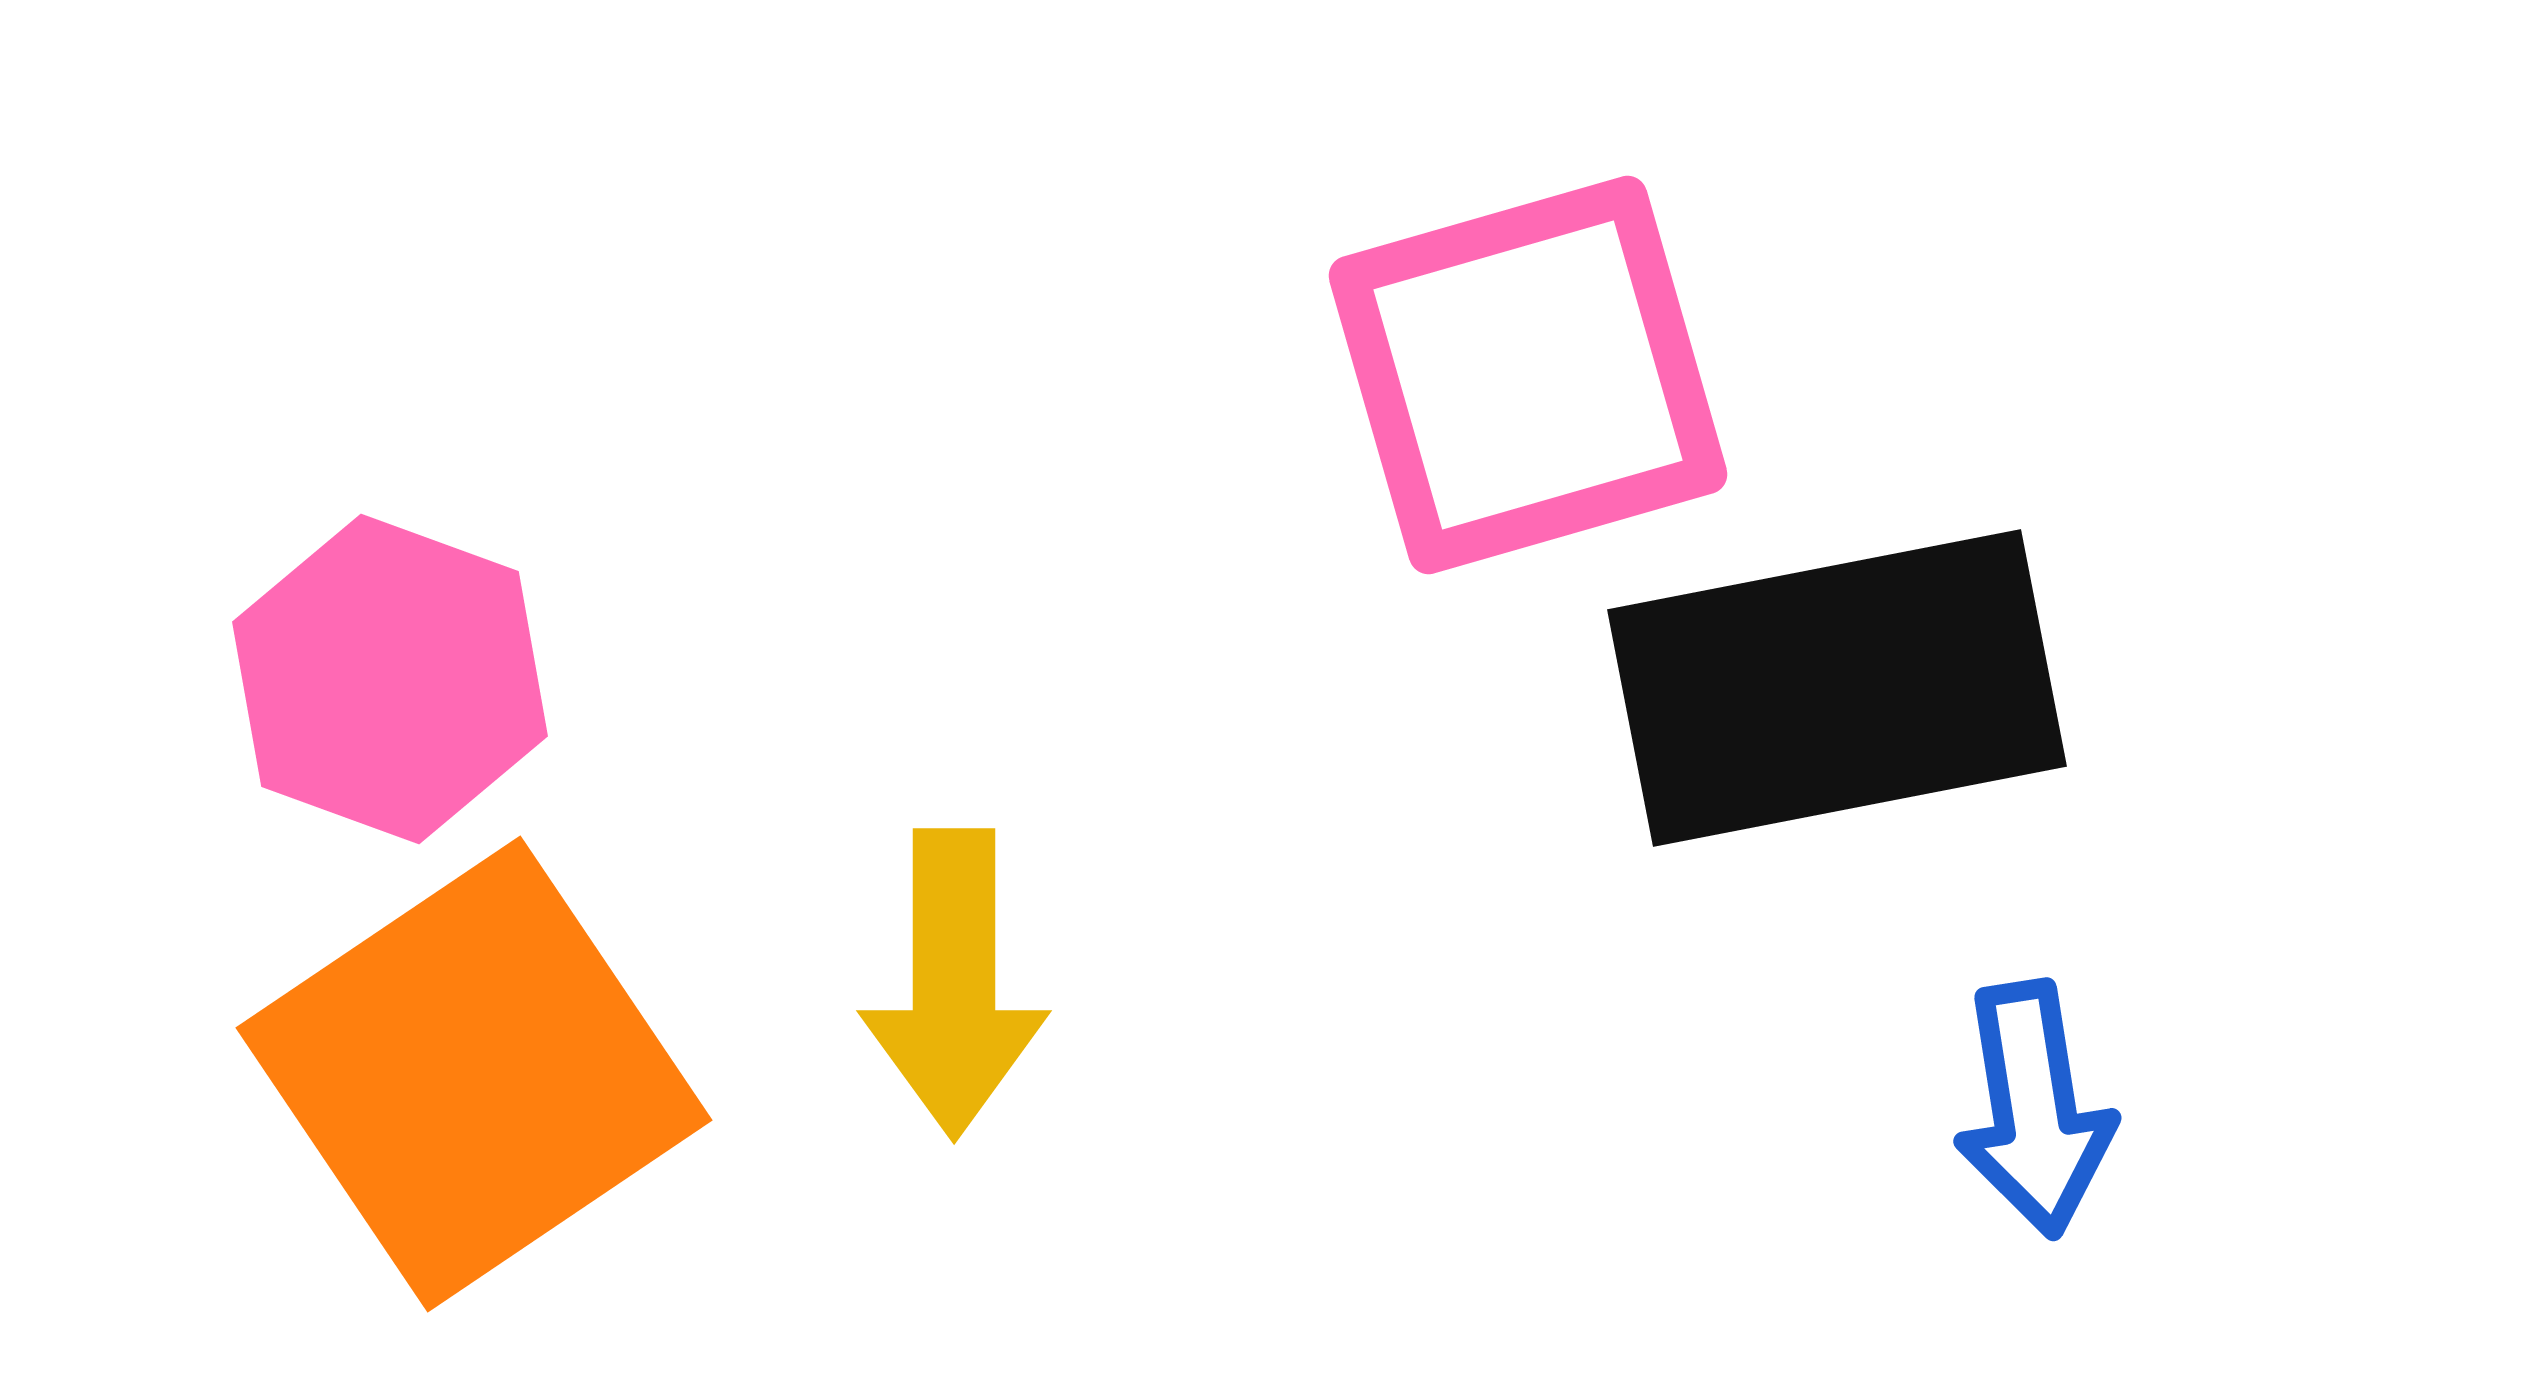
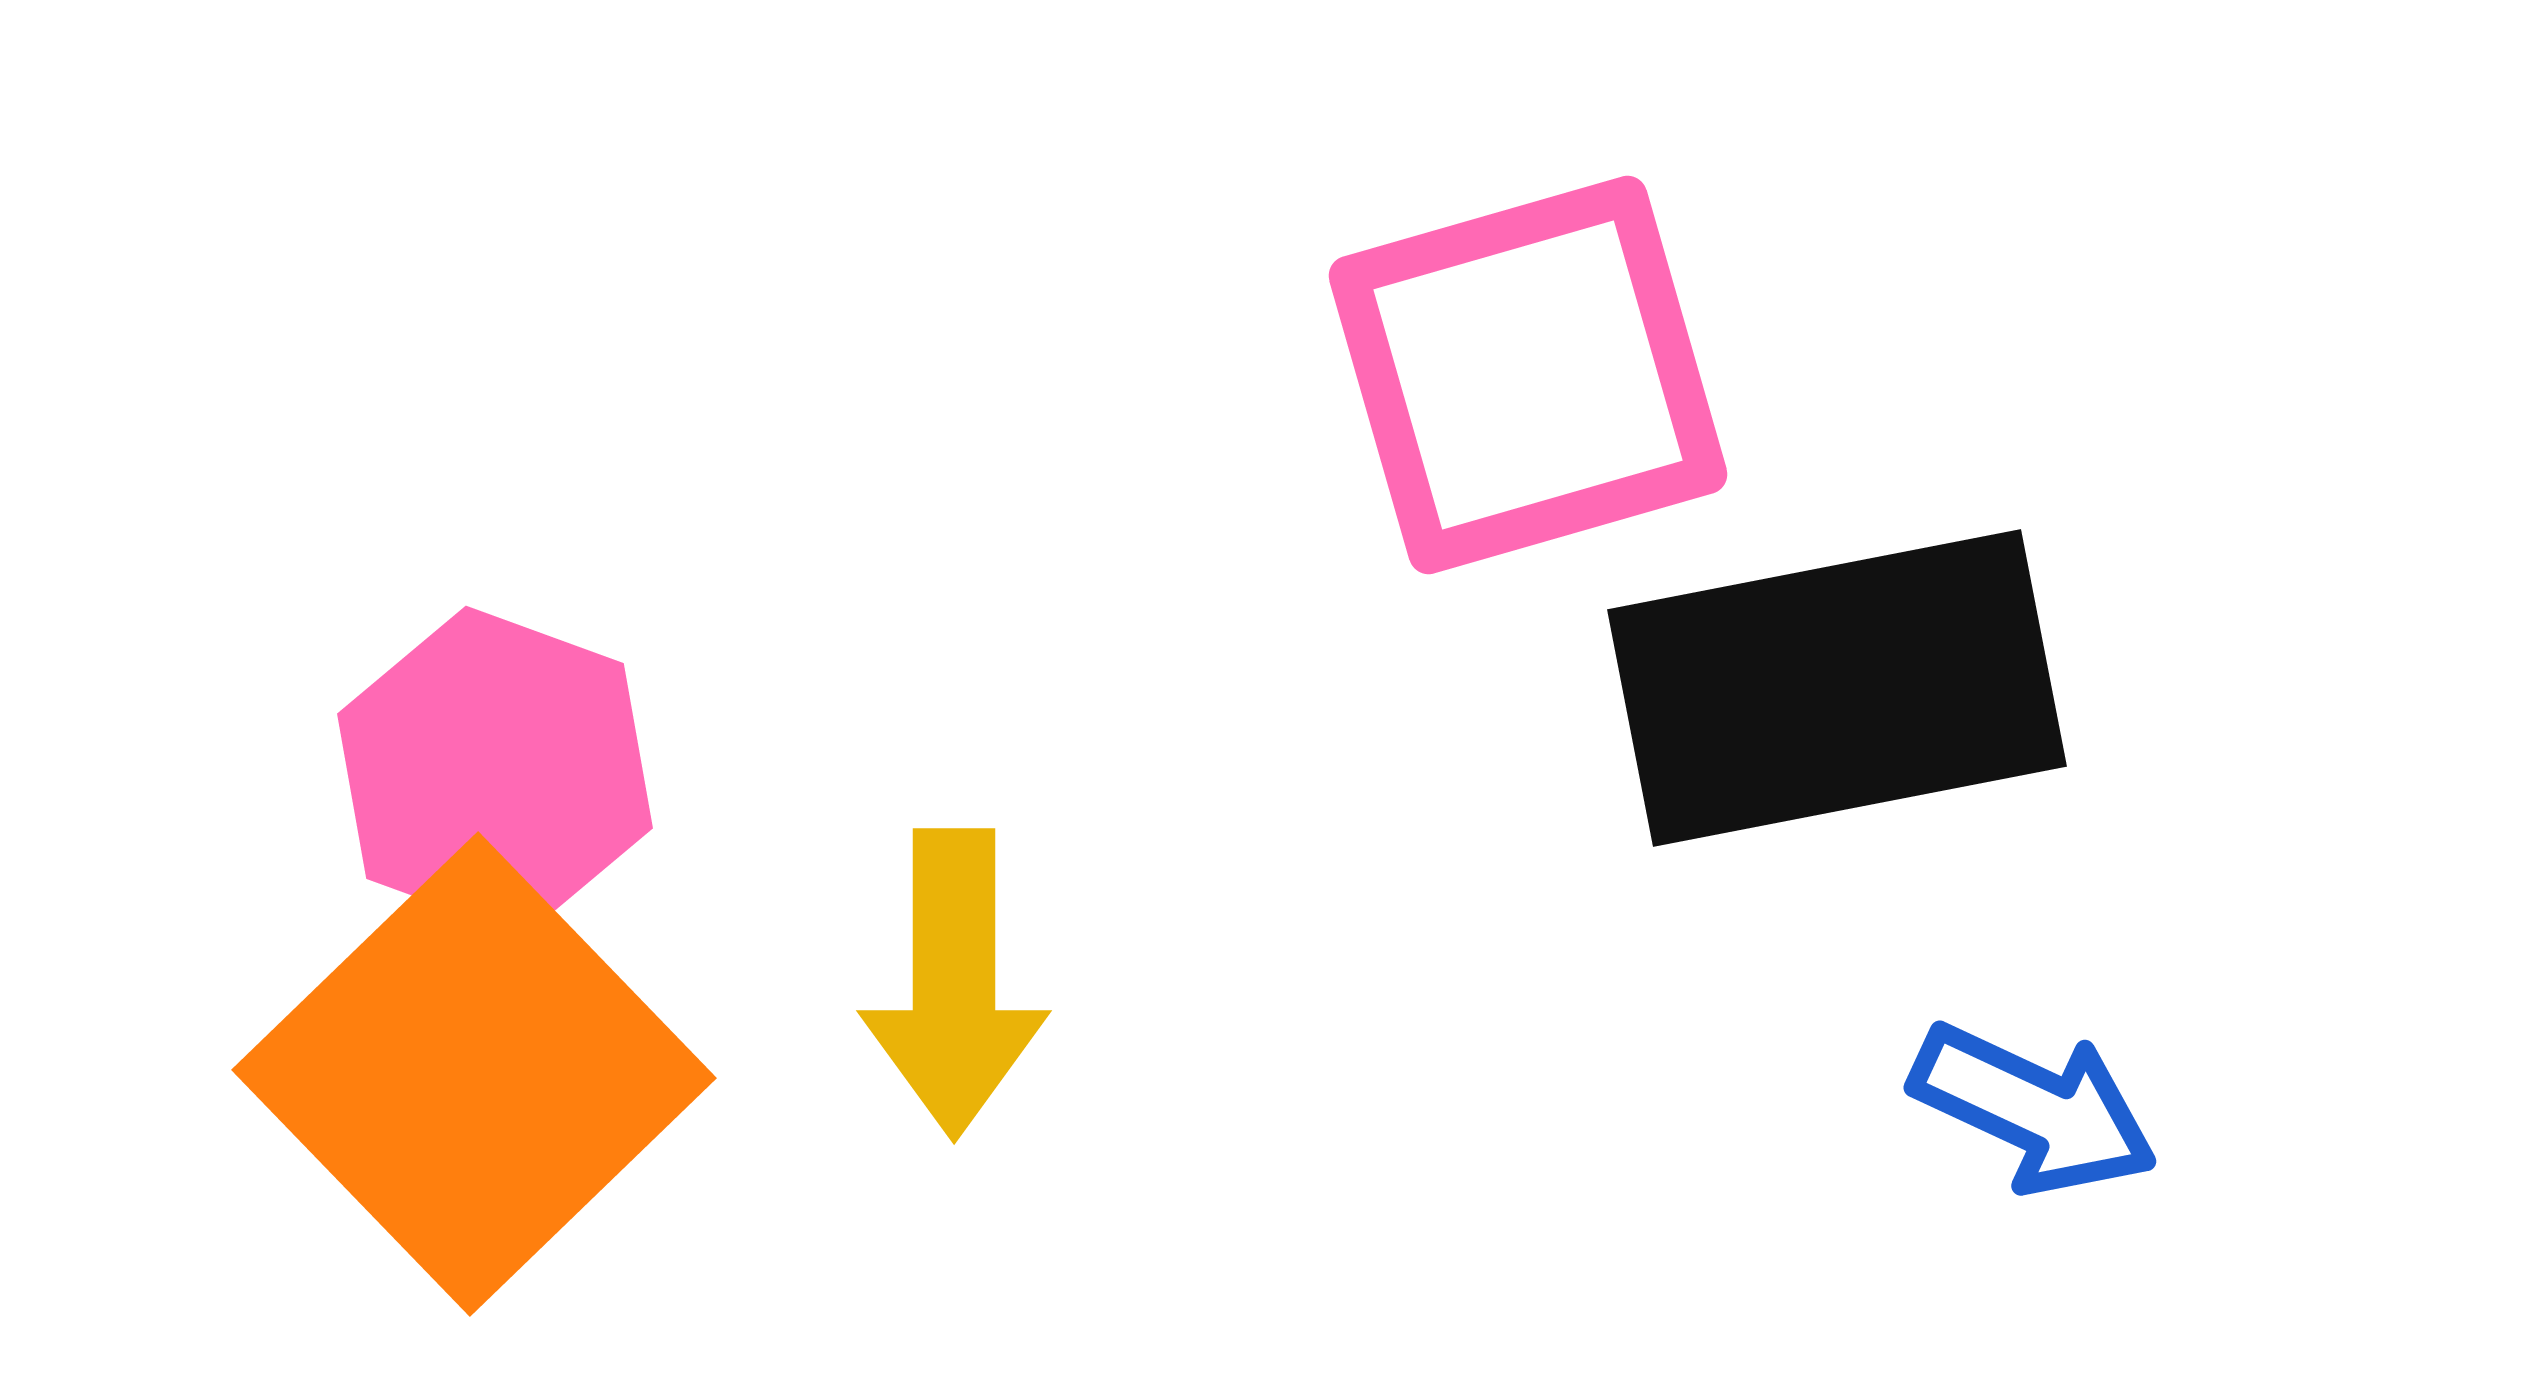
pink hexagon: moved 105 px right, 92 px down
orange square: rotated 10 degrees counterclockwise
blue arrow: rotated 56 degrees counterclockwise
